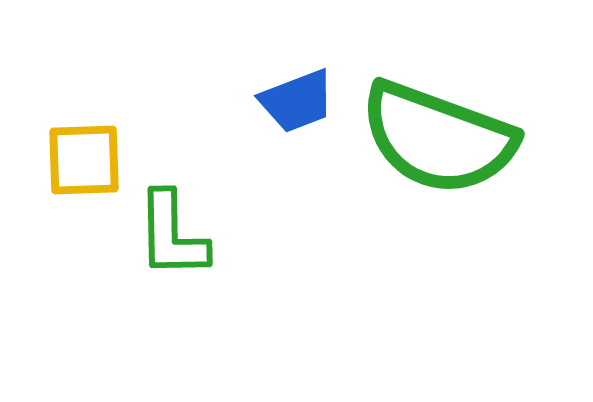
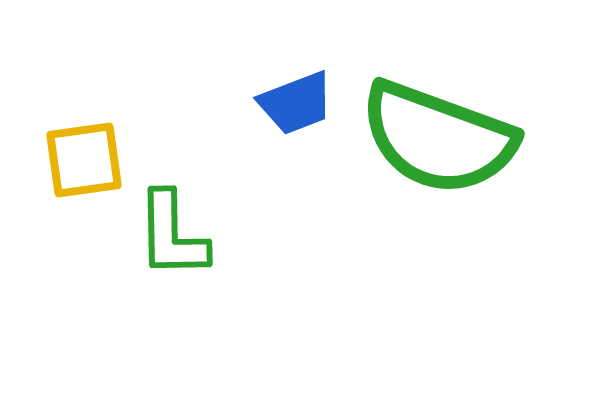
blue trapezoid: moved 1 px left, 2 px down
yellow square: rotated 6 degrees counterclockwise
